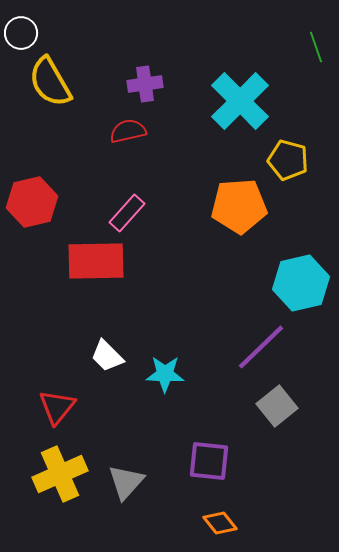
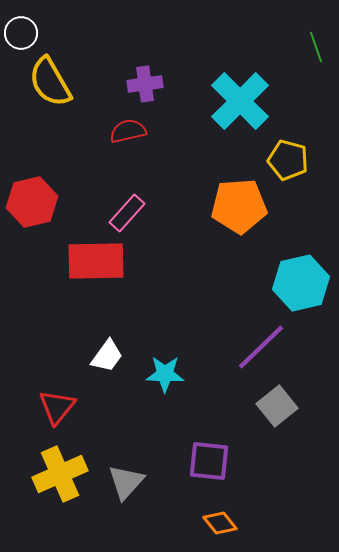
white trapezoid: rotated 99 degrees counterclockwise
